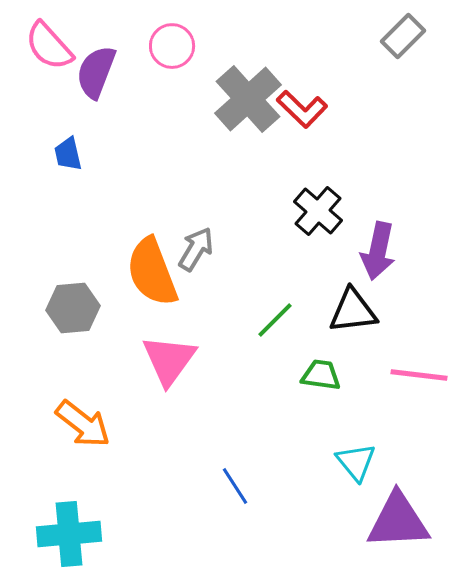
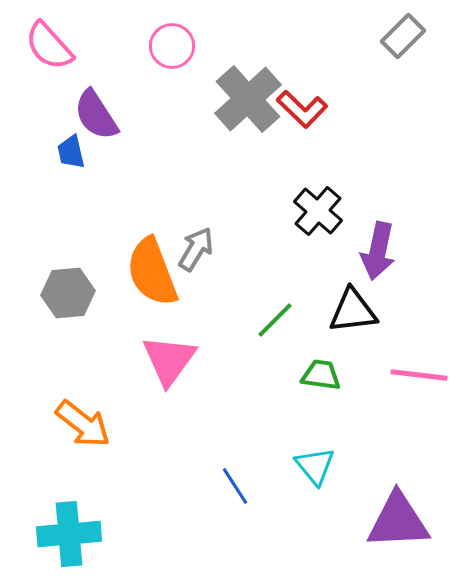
purple semicircle: moved 43 px down; rotated 54 degrees counterclockwise
blue trapezoid: moved 3 px right, 2 px up
gray hexagon: moved 5 px left, 15 px up
cyan triangle: moved 41 px left, 4 px down
